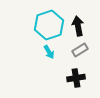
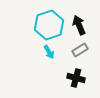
black arrow: moved 1 px right, 1 px up; rotated 12 degrees counterclockwise
black cross: rotated 24 degrees clockwise
